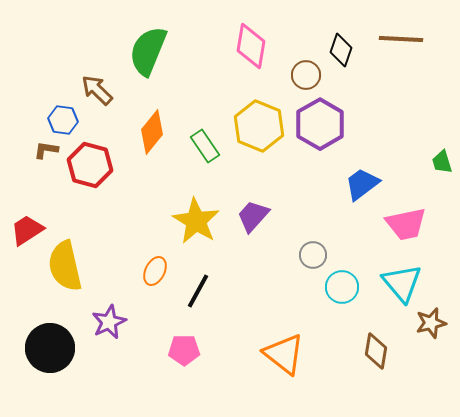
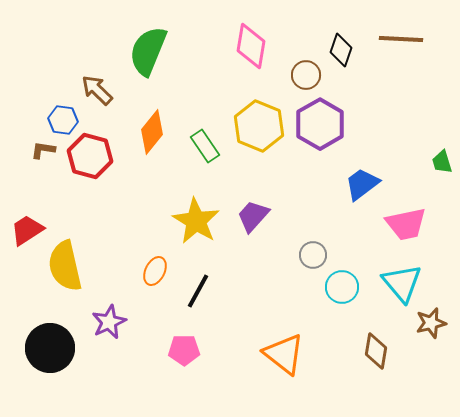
brown L-shape: moved 3 px left
red hexagon: moved 9 px up
